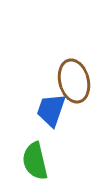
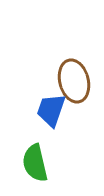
green semicircle: moved 2 px down
